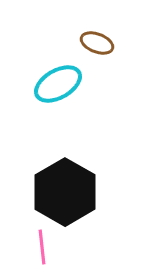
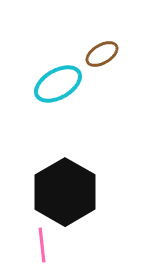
brown ellipse: moved 5 px right, 11 px down; rotated 52 degrees counterclockwise
pink line: moved 2 px up
